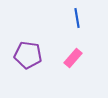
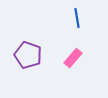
purple pentagon: rotated 12 degrees clockwise
